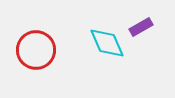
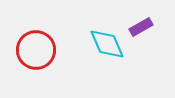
cyan diamond: moved 1 px down
